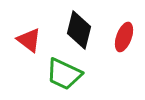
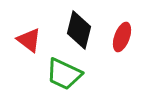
red ellipse: moved 2 px left
